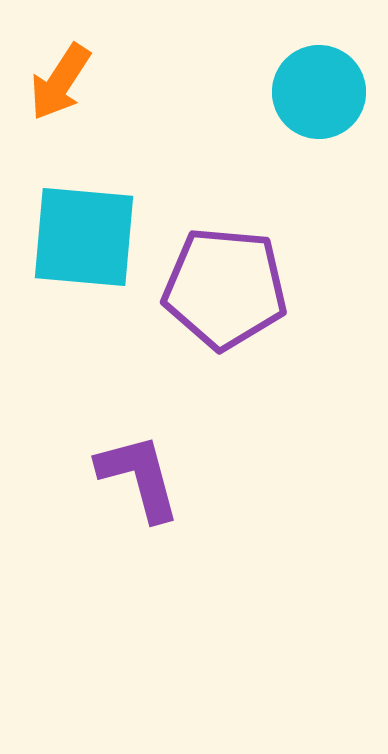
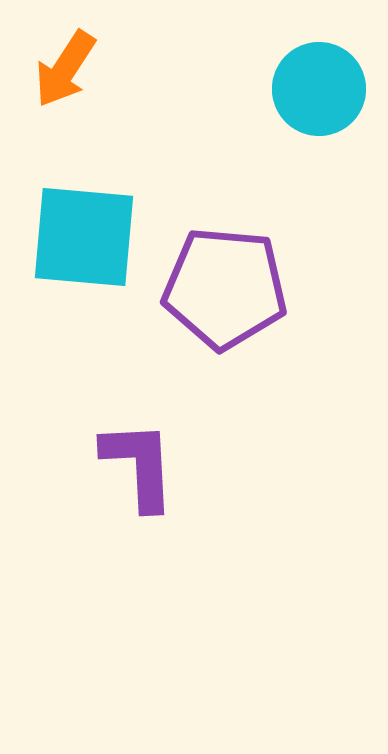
orange arrow: moved 5 px right, 13 px up
cyan circle: moved 3 px up
purple L-shape: moved 12 px up; rotated 12 degrees clockwise
